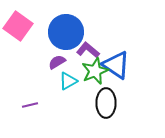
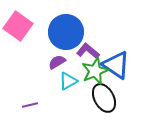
purple L-shape: moved 1 px down
black ellipse: moved 2 px left, 5 px up; rotated 28 degrees counterclockwise
